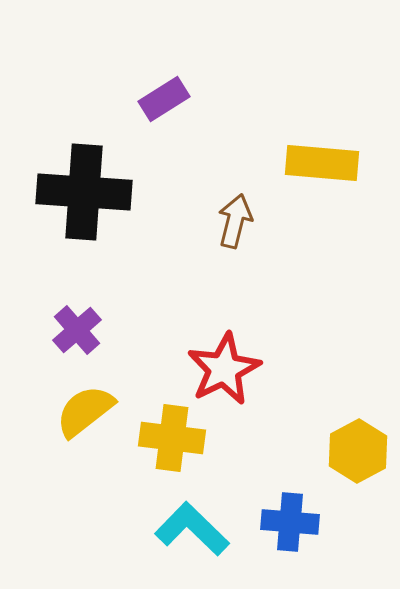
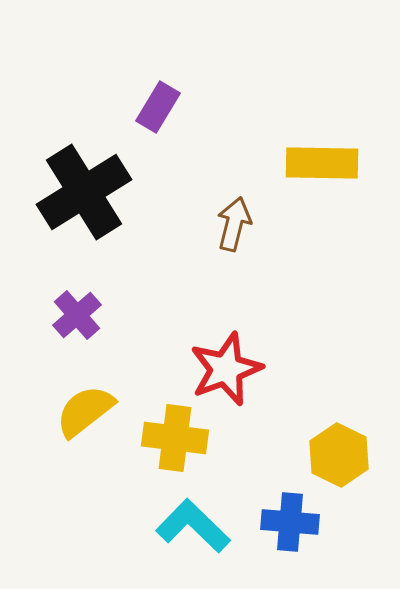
purple rectangle: moved 6 px left, 8 px down; rotated 27 degrees counterclockwise
yellow rectangle: rotated 4 degrees counterclockwise
black cross: rotated 36 degrees counterclockwise
brown arrow: moved 1 px left, 3 px down
purple cross: moved 15 px up
red star: moved 2 px right; rotated 6 degrees clockwise
yellow cross: moved 3 px right
yellow hexagon: moved 19 px left, 4 px down; rotated 6 degrees counterclockwise
cyan L-shape: moved 1 px right, 3 px up
